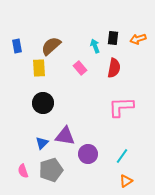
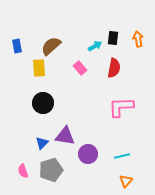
orange arrow: rotated 98 degrees clockwise
cyan arrow: rotated 80 degrees clockwise
cyan line: rotated 42 degrees clockwise
orange triangle: rotated 16 degrees counterclockwise
